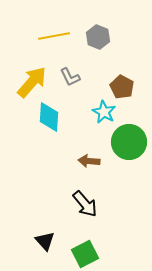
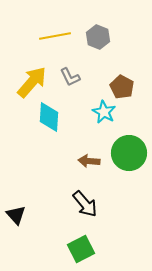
yellow line: moved 1 px right
green circle: moved 11 px down
black triangle: moved 29 px left, 26 px up
green square: moved 4 px left, 5 px up
